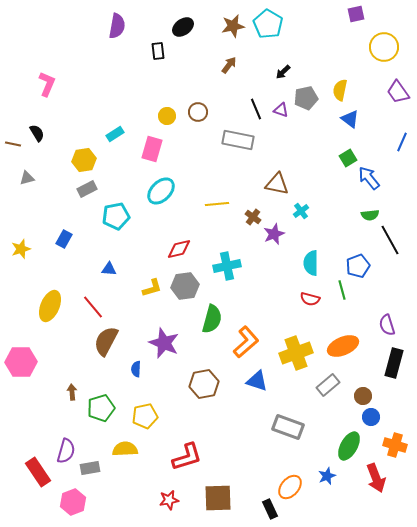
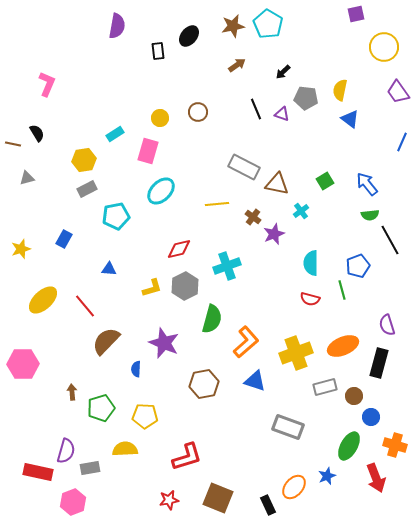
black ellipse at (183, 27): moved 6 px right, 9 px down; rotated 15 degrees counterclockwise
brown arrow at (229, 65): moved 8 px right; rotated 18 degrees clockwise
gray pentagon at (306, 98): rotated 20 degrees clockwise
purple triangle at (281, 110): moved 1 px right, 4 px down
yellow circle at (167, 116): moved 7 px left, 2 px down
gray rectangle at (238, 140): moved 6 px right, 27 px down; rotated 16 degrees clockwise
pink rectangle at (152, 149): moved 4 px left, 2 px down
green square at (348, 158): moved 23 px left, 23 px down
blue arrow at (369, 178): moved 2 px left, 6 px down
cyan cross at (227, 266): rotated 8 degrees counterclockwise
gray hexagon at (185, 286): rotated 20 degrees counterclockwise
yellow ellipse at (50, 306): moved 7 px left, 6 px up; rotated 24 degrees clockwise
red line at (93, 307): moved 8 px left, 1 px up
brown semicircle at (106, 341): rotated 16 degrees clockwise
pink hexagon at (21, 362): moved 2 px right, 2 px down
black rectangle at (394, 363): moved 15 px left
blue triangle at (257, 381): moved 2 px left
gray rectangle at (328, 385): moved 3 px left, 2 px down; rotated 25 degrees clockwise
brown circle at (363, 396): moved 9 px left
yellow pentagon at (145, 416): rotated 15 degrees clockwise
red rectangle at (38, 472): rotated 44 degrees counterclockwise
orange ellipse at (290, 487): moved 4 px right
brown square at (218, 498): rotated 24 degrees clockwise
black rectangle at (270, 509): moved 2 px left, 4 px up
